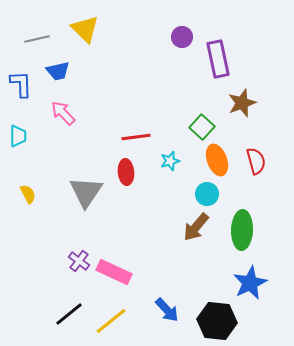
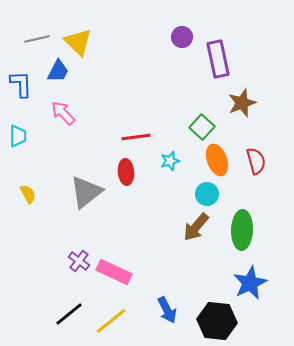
yellow triangle: moved 7 px left, 13 px down
blue trapezoid: rotated 50 degrees counterclockwise
gray triangle: rotated 18 degrees clockwise
blue arrow: rotated 16 degrees clockwise
